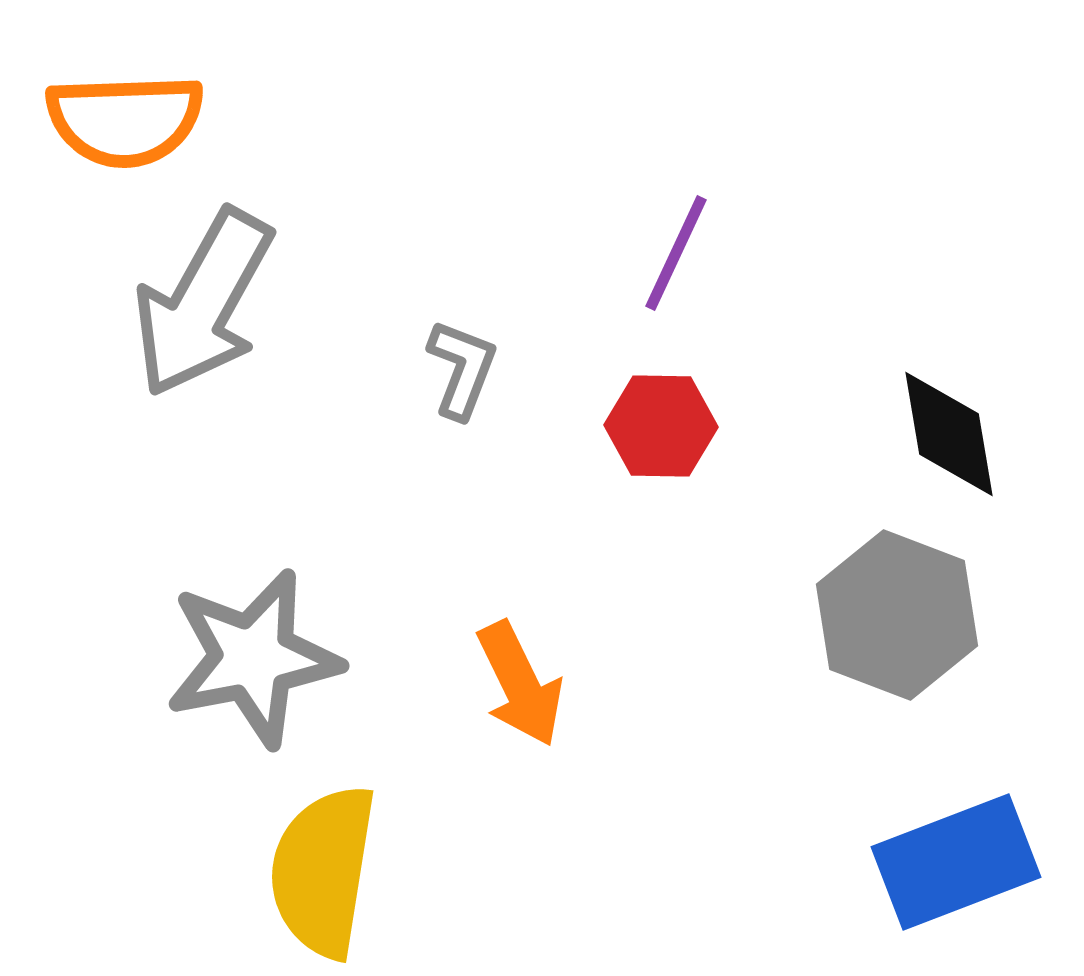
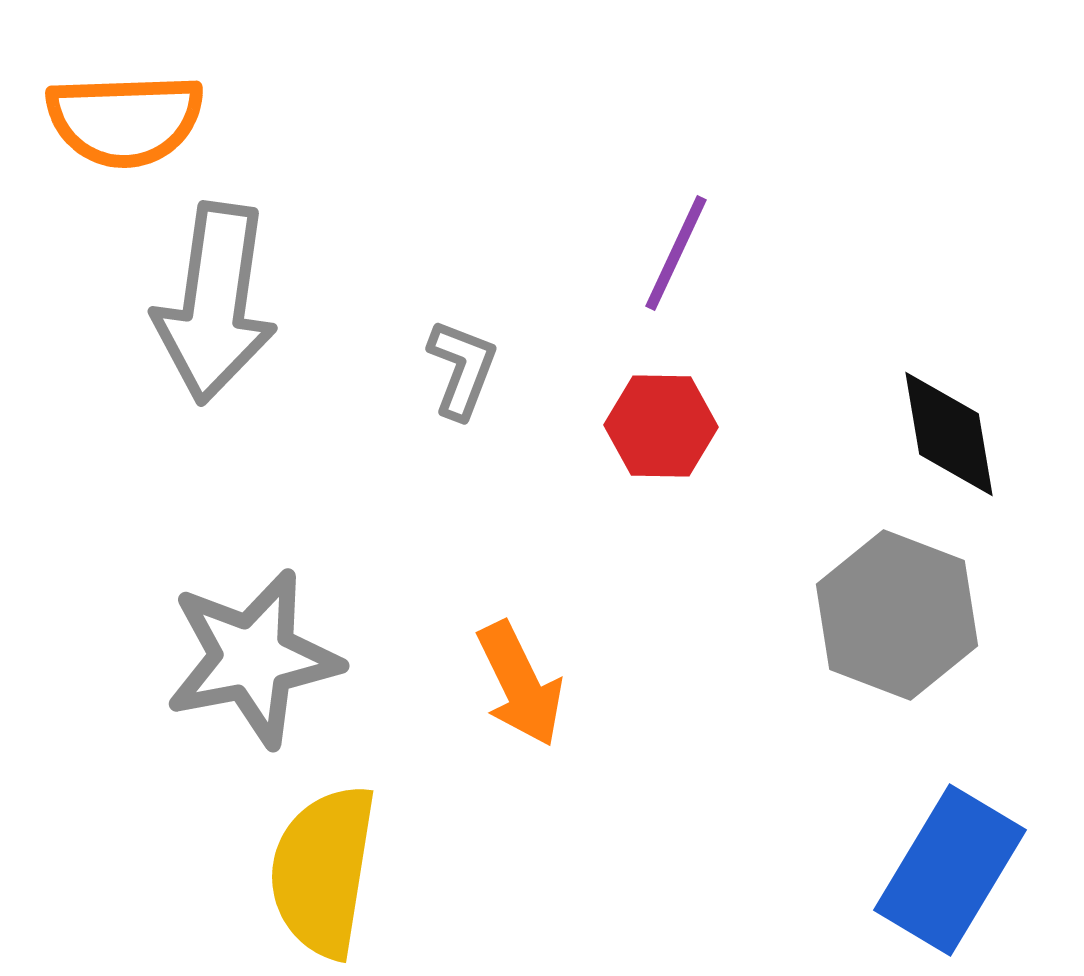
gray arrow: moved 12 px right; rotated 21 degrees counterclockwise
blue rectangle: moved 6 px left, 8 px down; rotated 38 degrees counterclockwise
